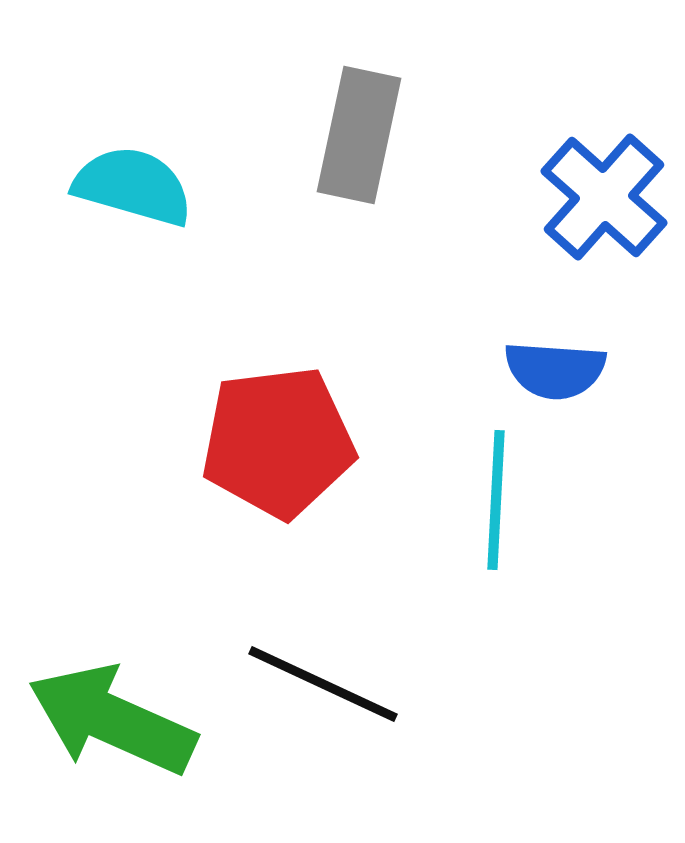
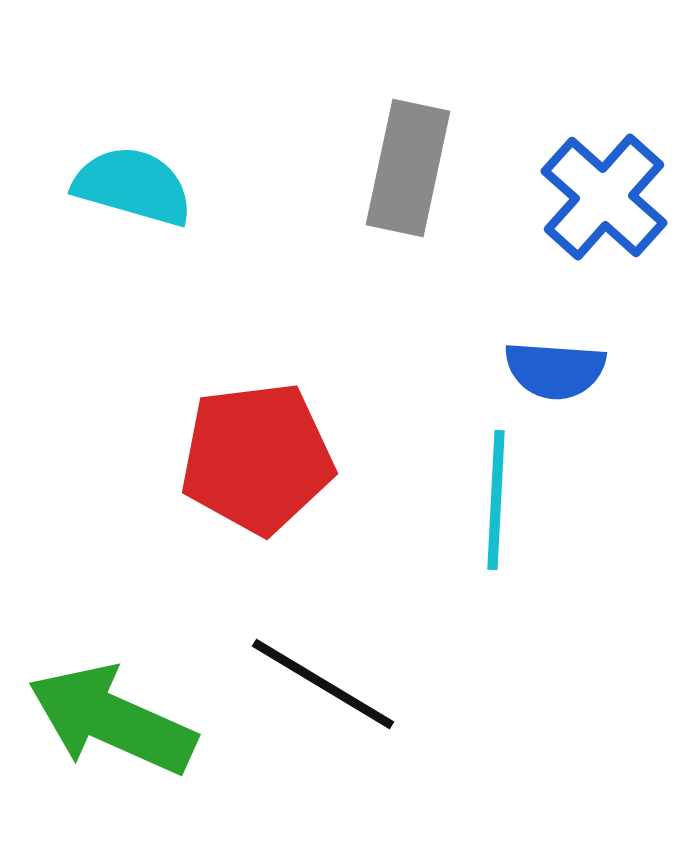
gray rectangle: moved 49 px right, 33 px down
red pentagon: moved 21 px left, 16 px down
black line: rotated 6 degrees clockwise
